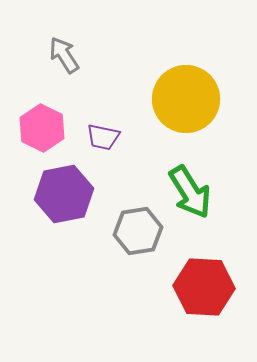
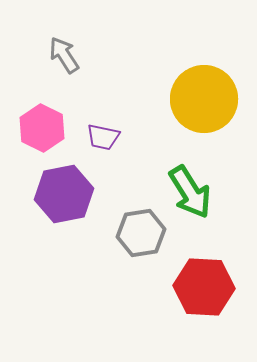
yellow circle: moved 18 px right
gray hexagon: moved 3 px right, 2 px down
